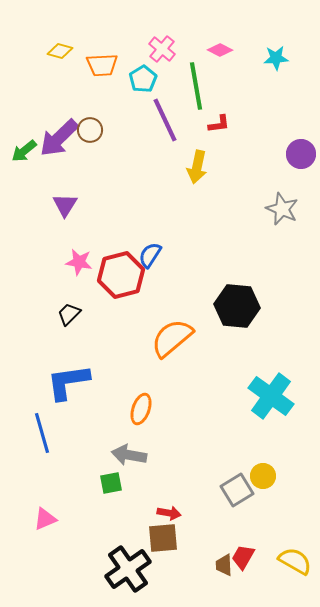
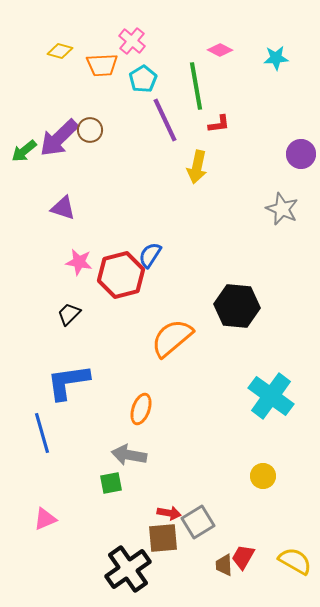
pink cross: moved 30 px left, 8 px up
purple triangle: moved 2 px left, 3 px down; rotated 44 degrees counterclockwise
gray square: moved 39 px left, 32 px down
